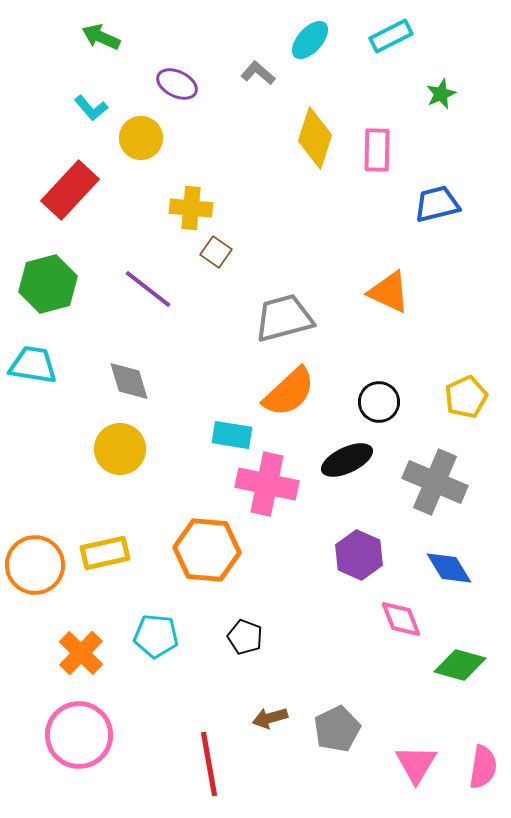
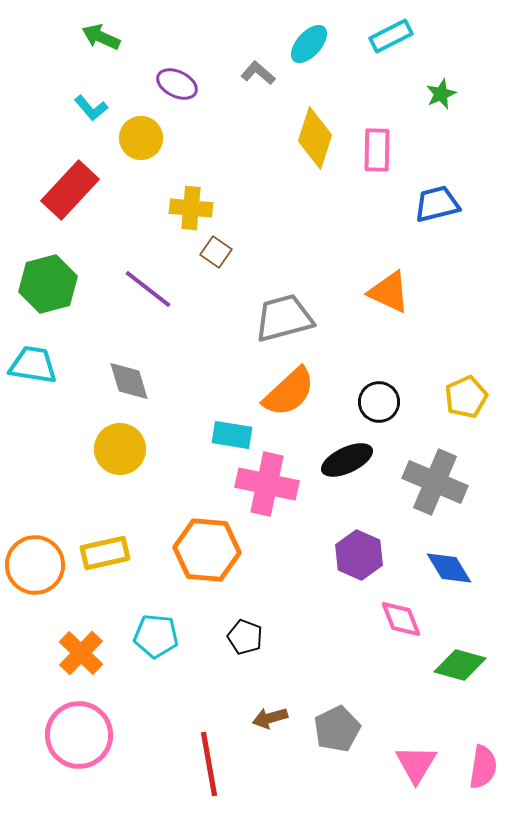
cyan ellipse at (310, 40): moved 1 px left, 4 px down
